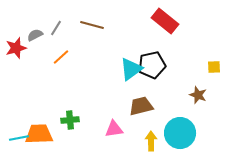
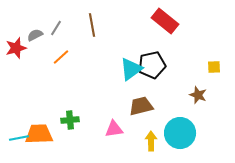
brown line: rotated 65 degrees clockwise
